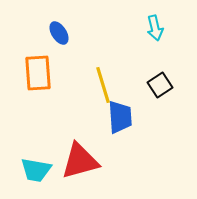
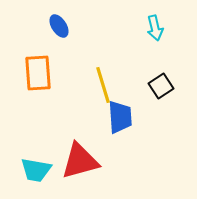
blue ellipse: moved 7 px up
black square: moved 1 px right, 1 px down
